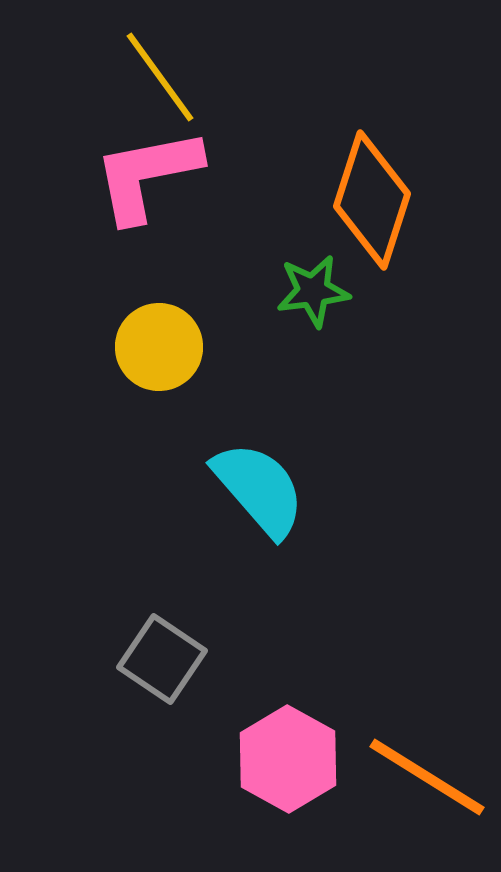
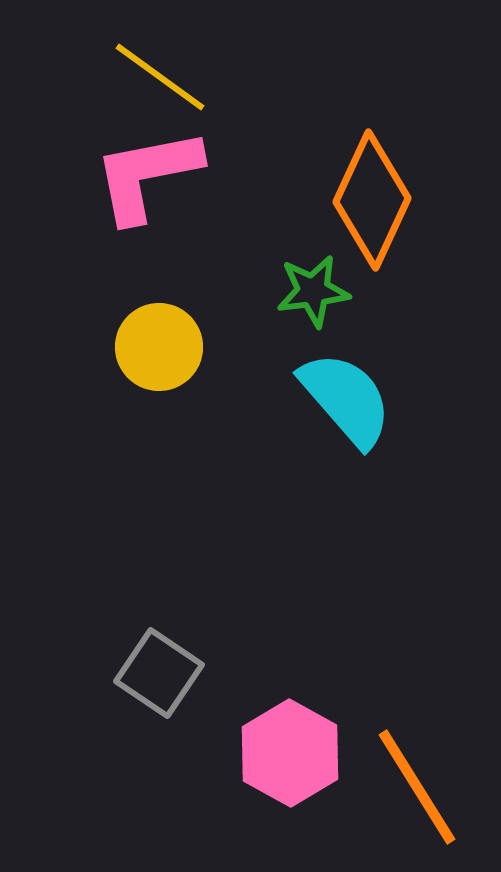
yellow line: rotated 18 degrees counterclockwise
orange diamond: rotated 7 degrees clockwise
cyan semicircle: moved 87 px right, 90 px up
gray square: moved 3 px left, 14 px down
pink hexagon: moved 2 px right, 6 px up
orange line: moved 10 px left, 10 px down; rotated 26 degrees clockwise
